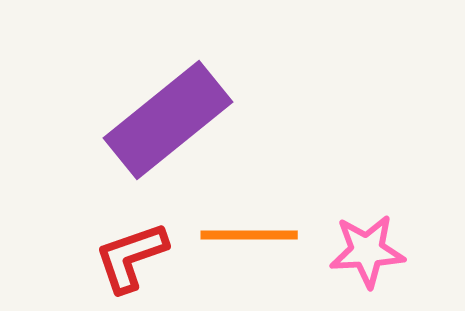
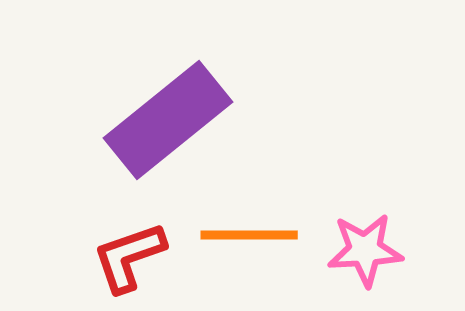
pink star: moved 2 px left, 1 px up
red L-shape: moved 2 px left
